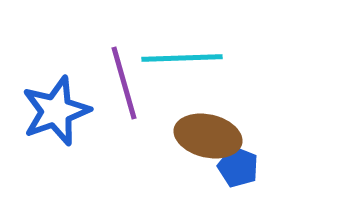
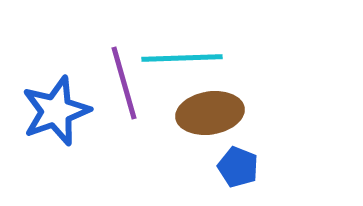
brown ellipse: moved 2 px right, 23 px up; rotated 22 degrees counterclockwise
